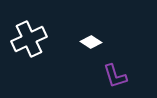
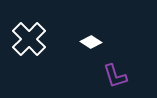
white cross: rotated 20 degrees counterclockwise
